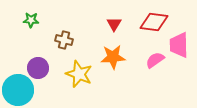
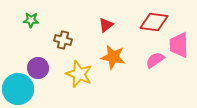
red triangle: moved 8 px left, 1 px down; rotated 21 degrees clockwise
brown cross: moved 1 px left
orange star: rotated 15 degrees clockwise
cyan circle: moved 1 px up
